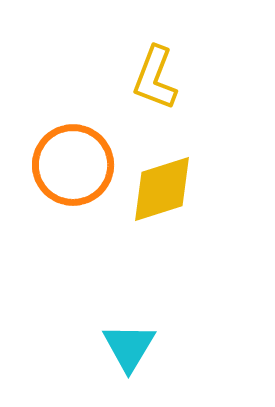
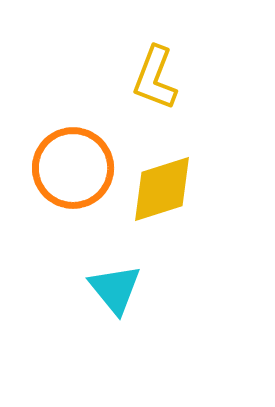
orange circle: moved 3 px down
cyan triangle: moved 14 px left, 58 px up; rotated 10 degrees counterclockwise
